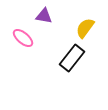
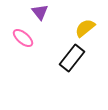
purple triangle: moved 4 px left, 4 px up; rotated 42 degrees clockwise
yellow semicircle: rotated 15 degrees clockwise
